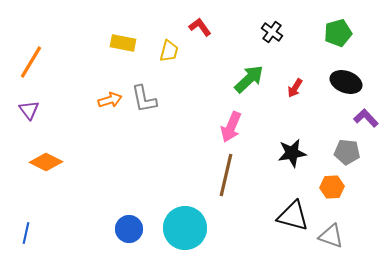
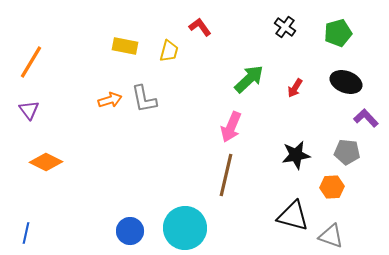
black cross: moved 13 px right, 5 px up
yellow rectangle: moved 2 px right, 3 px down
black star: moved 4 px right, 2 px down
blue circle: moved 1 px right, 2 px down
